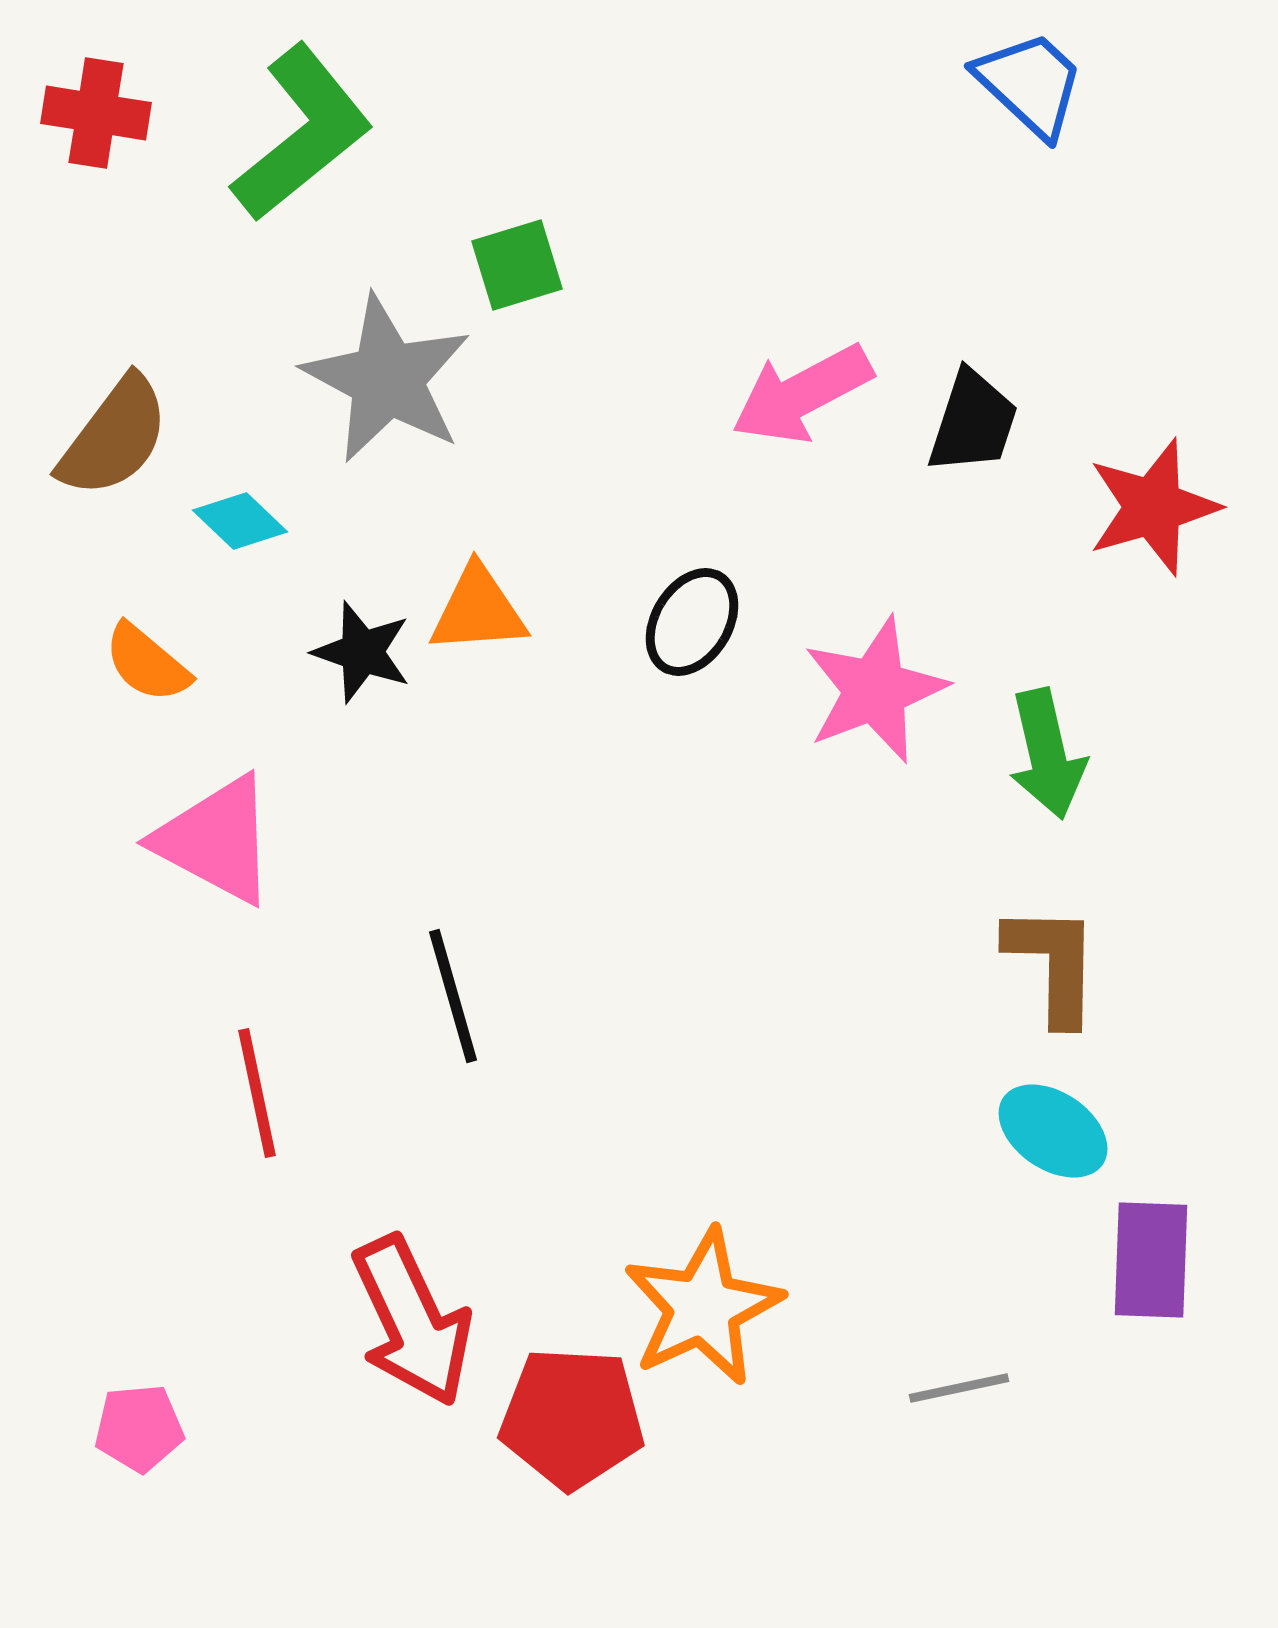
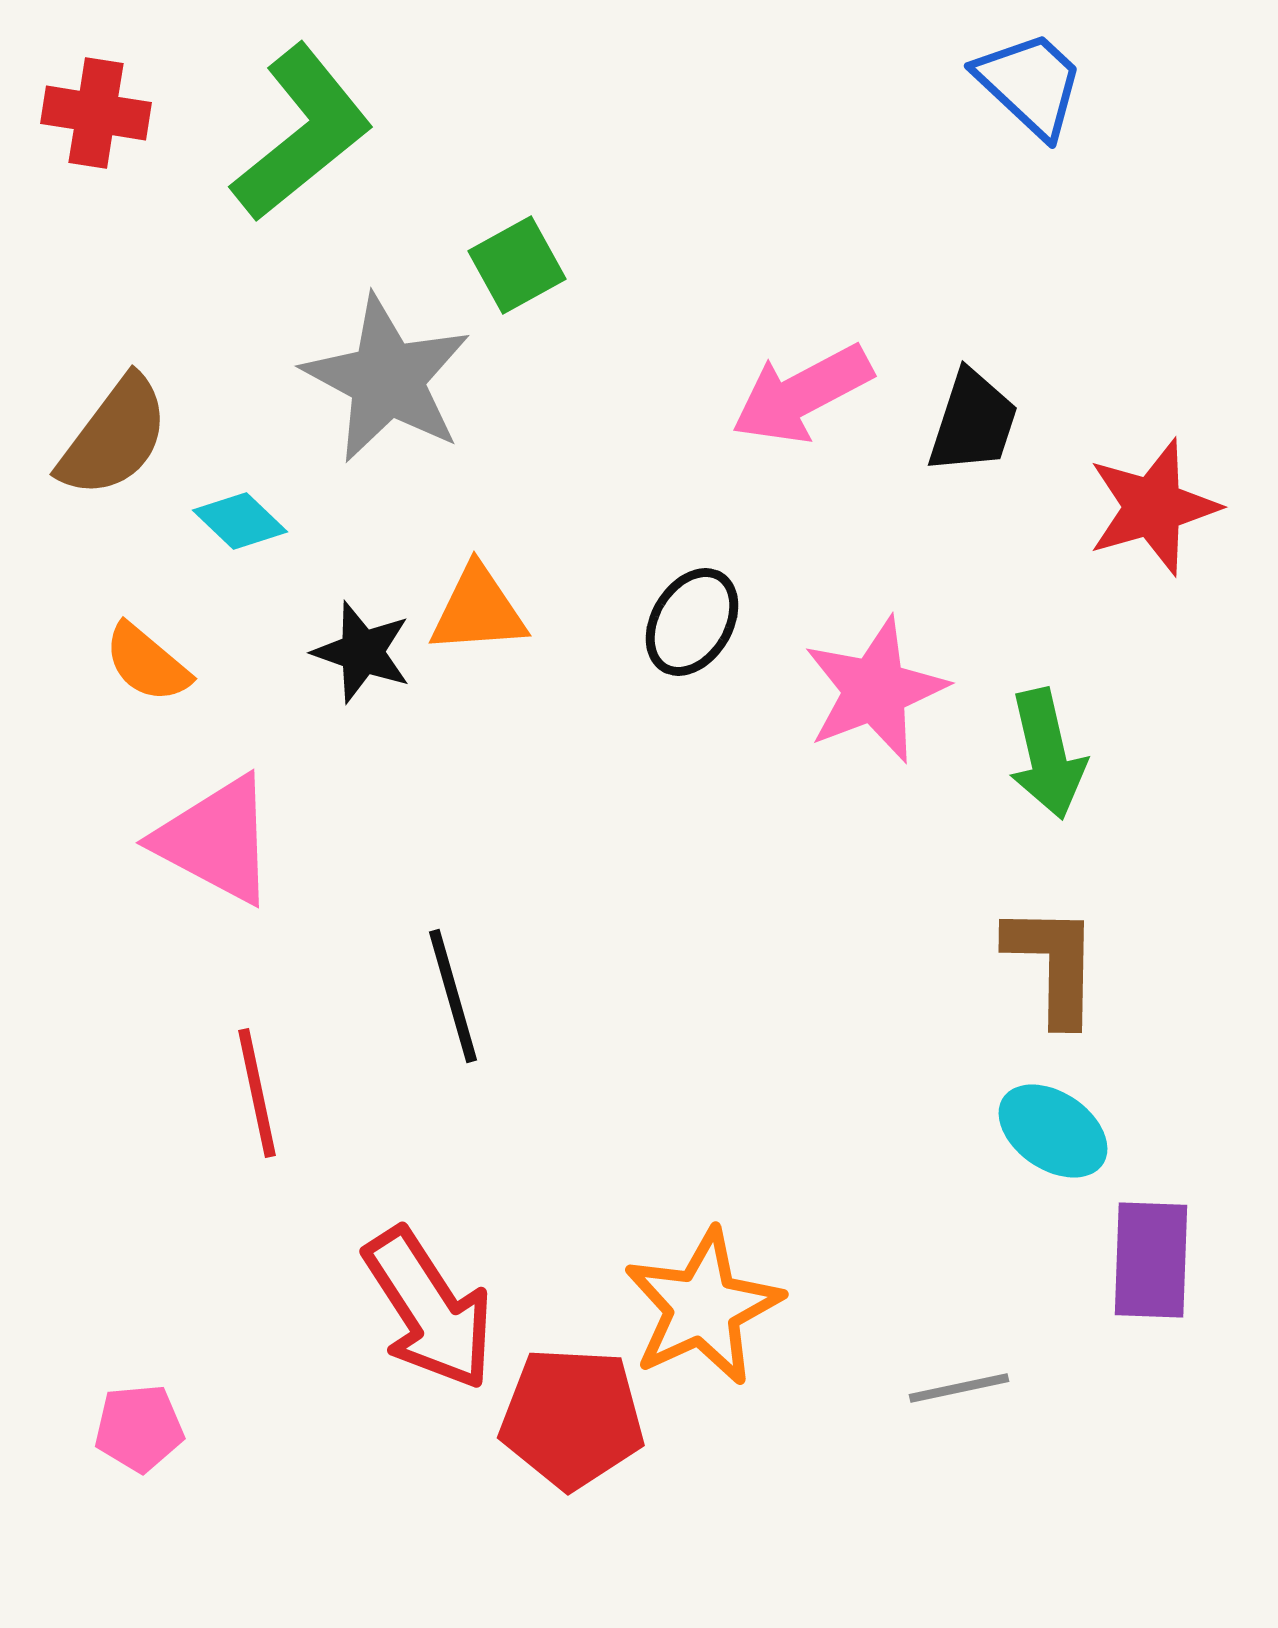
green square: rotated 12 degrees counterclockwise
red arrow: moved 17 px right, 12 px up; rotated 8 degrees counterclockwise
